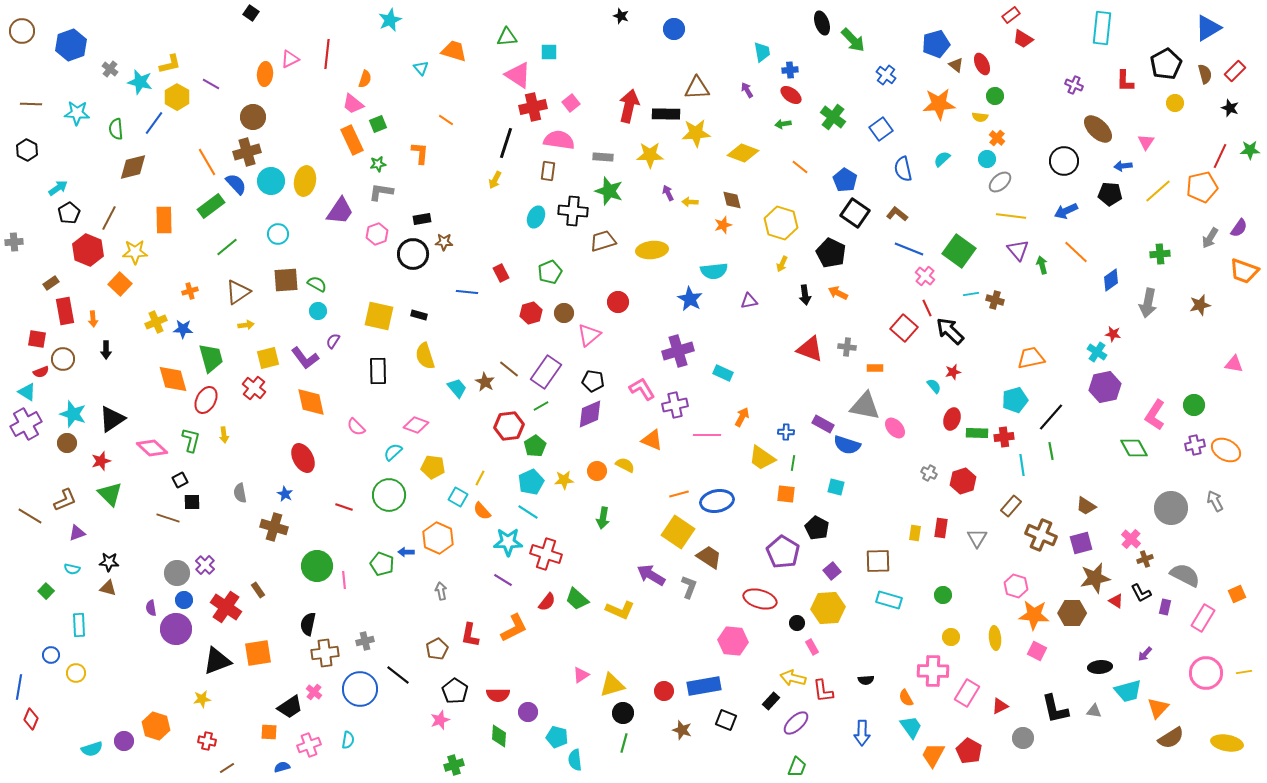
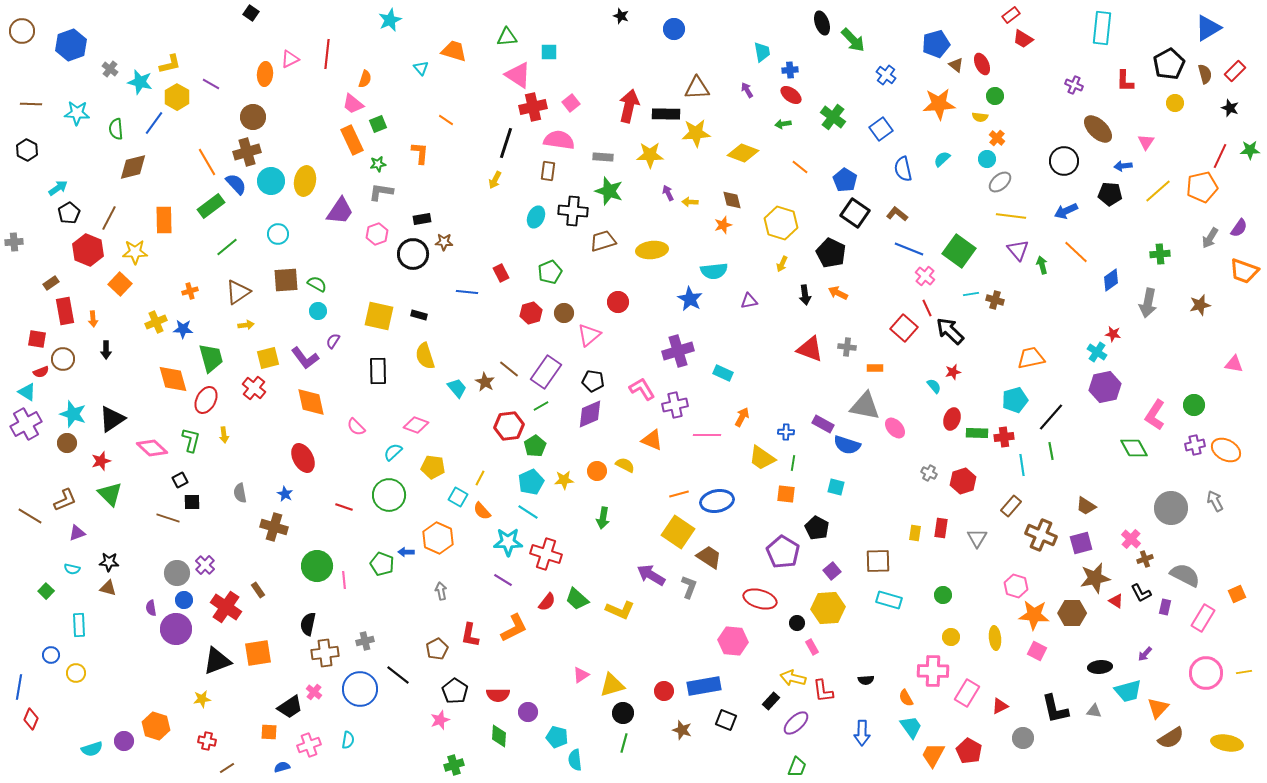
black pentagon at (1166, 64): moved 3 px right
